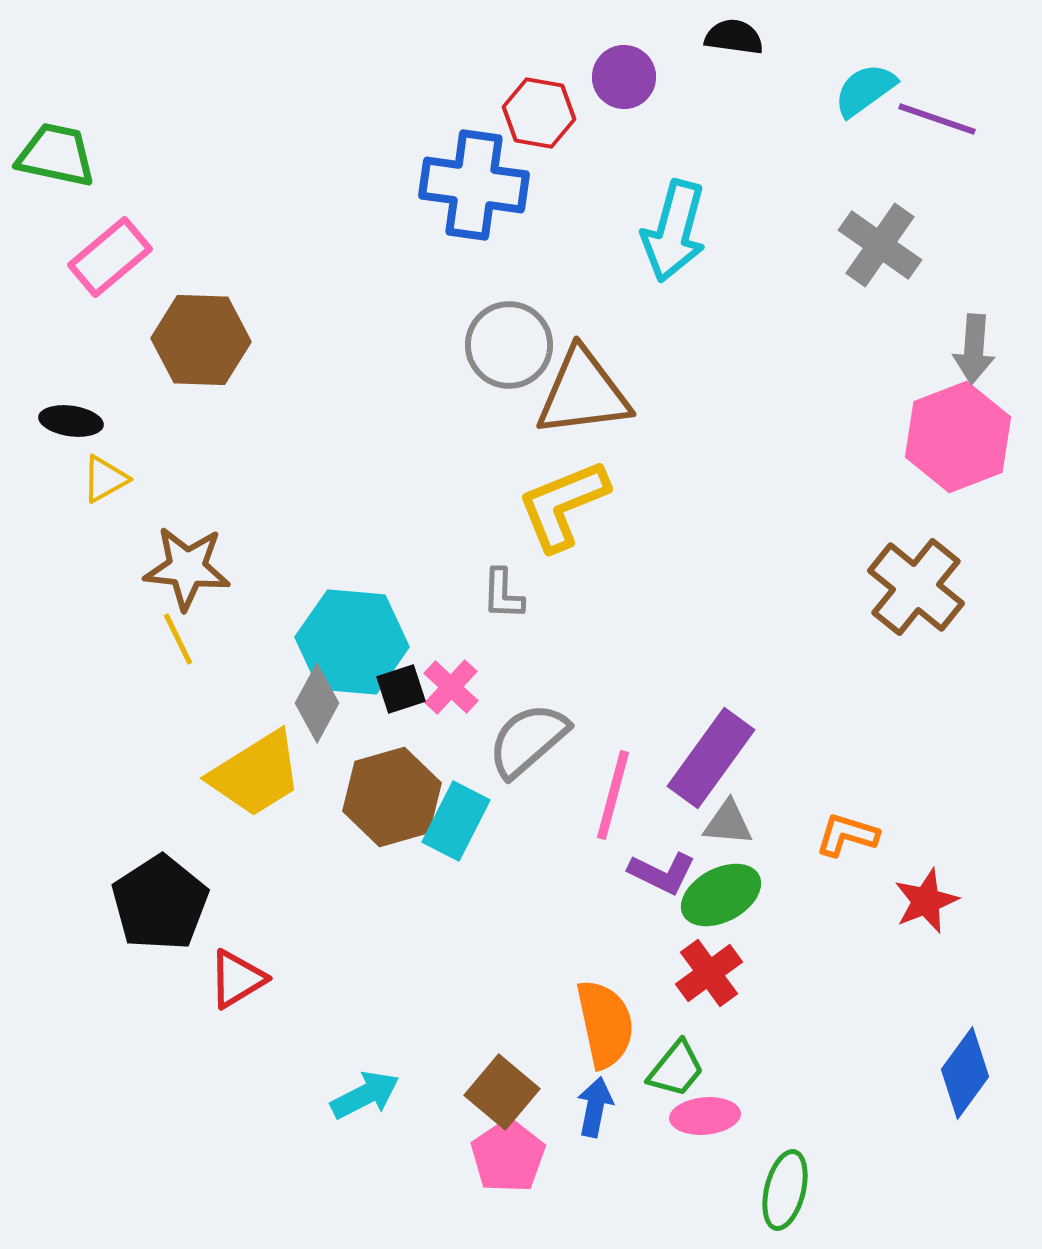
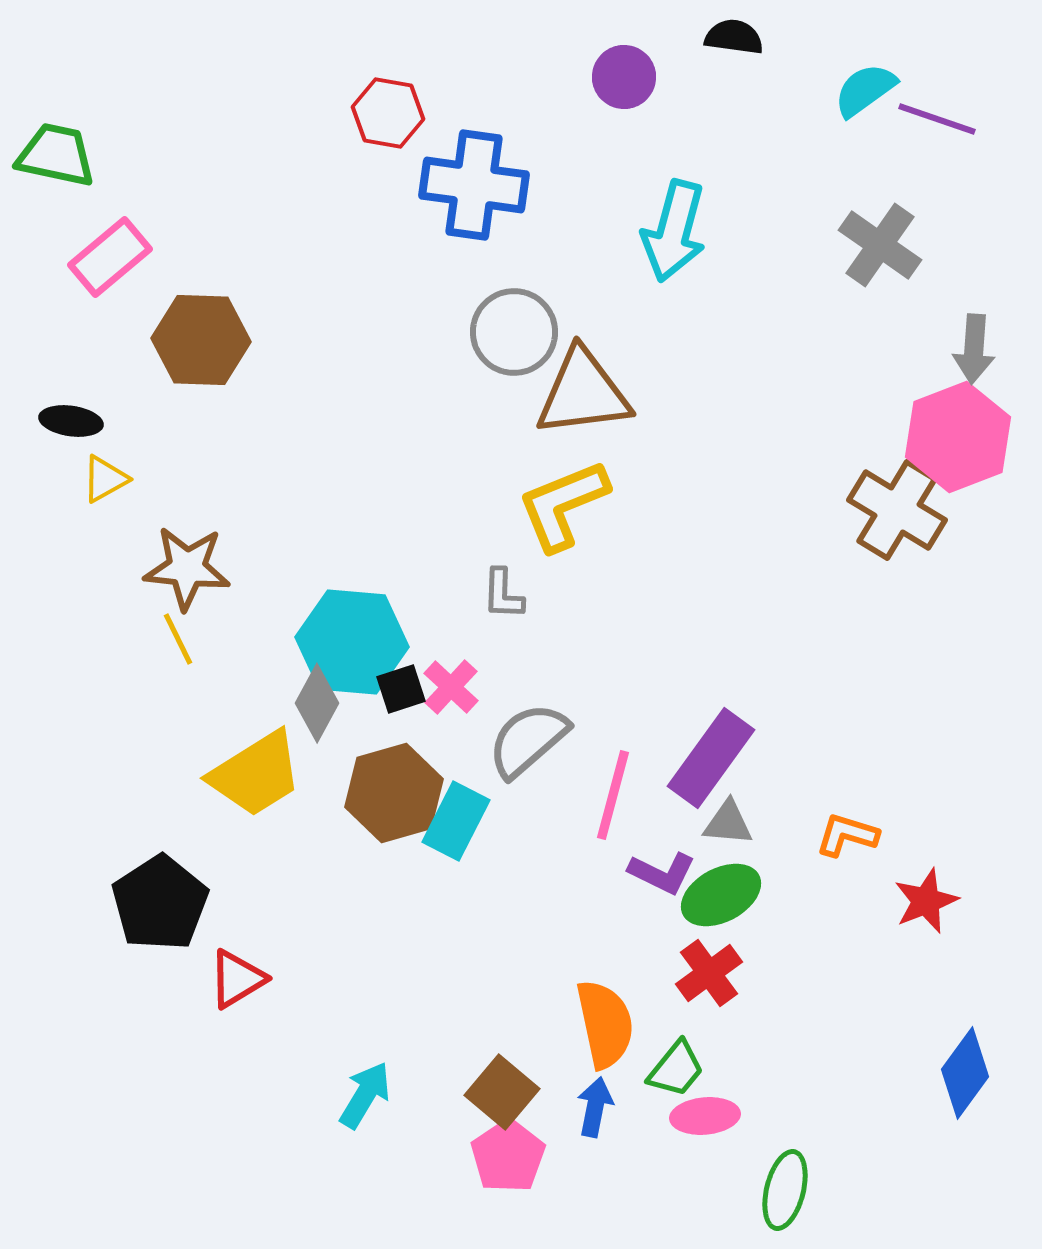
red hexagon at (539, 113): moved 151 px left
gray circle at (509, 345): moved 5 px right, 13 px up
brown cross at (916, 587): moved 19 px left, 77 px up; rotated 8 degrees counterclockwise
brown hexagon at (392, 797): moved 2 px right, 4 px up
cyan arrow at (365, 1095): rotated 32 degrees counterclockwise
